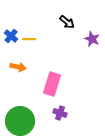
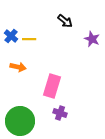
black arrow: moved 2 px left, 1 px up
pink rectangle: moved 2 px down
